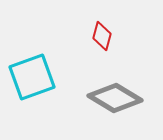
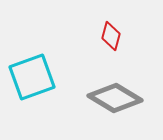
red diamond: moved 9 px right
